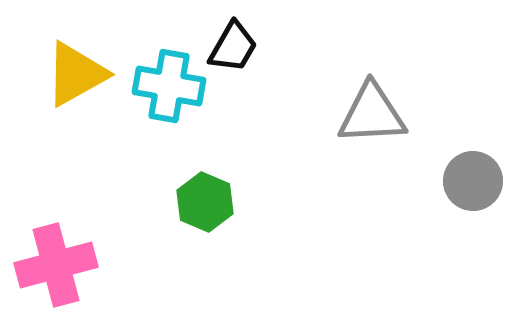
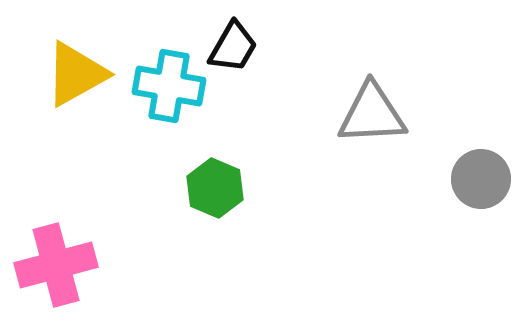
gray circle: moved 8 px right, 2 px up
green hexagon: moved 10 px right, 14 px up
